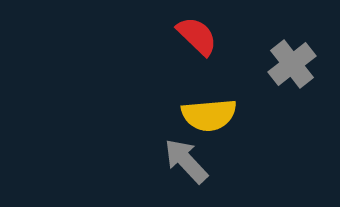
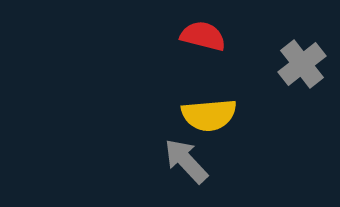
red semicircle: moved 6 px right; rotated 30 degrees counterclockwise
gray cross: moved 10 px right
